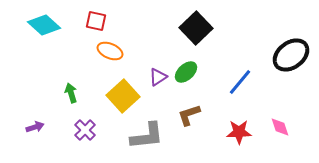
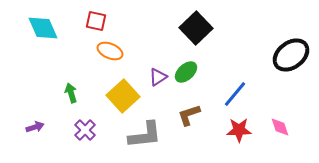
cyan diamond: moved 1 px left, 3 px down; rotated 24 degrees clockwise
blue line: moved 5 px left, 12 px down
red star: moved 2 px up
gray L-shape: moved 2 px left, 1 px up
